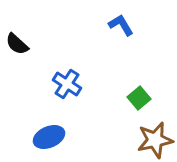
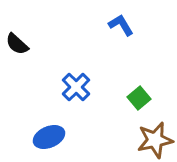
blue cross: moved 9 px right, 3 px down; rotated 12 degrees clockwise
